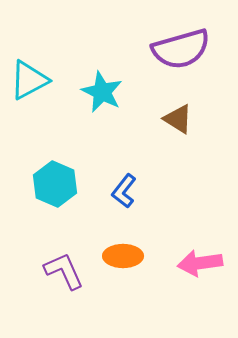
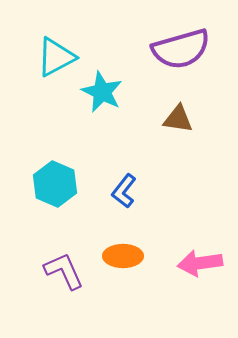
cyan triangle: moved 27 px right, 23 px up
brown triangle: rotated 24 degrees counterclockwise
